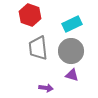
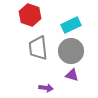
cyan rectangle: moved 1 px left, 1 px down
